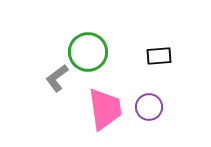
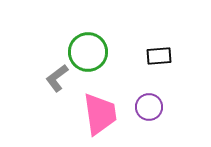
pink trapezoid: moved 5 px left, 5 px down
